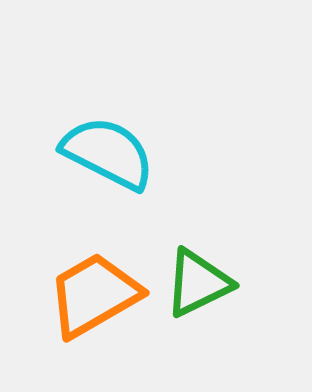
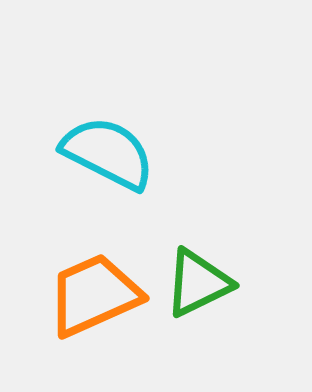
orange trapezoid: rotated 6 degrees clockwise
